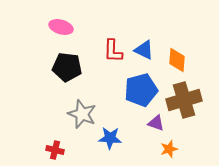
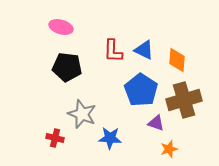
blue pentagon: rotated 24 degrees counterclockwise
red cross: moved 12 px up
